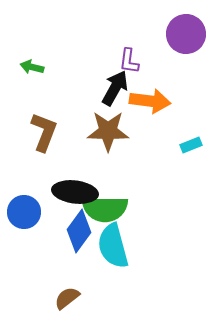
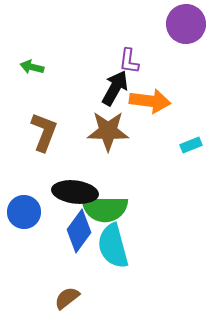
purple circle: moved 10 px up
